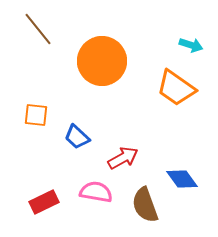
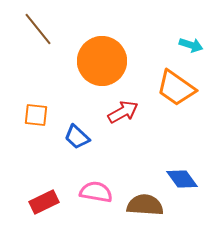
red arrow: moved 46 px up
brown semicircle: rotated 114 degrees clockwise
